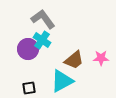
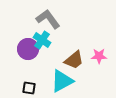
gray L-shape: moved 5 px right
pink star: moved 2 px left, 2 px up
black square: rotated 16 degrees clockwise
